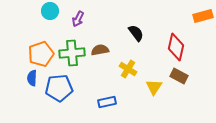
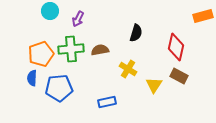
black semicircle: rotated 54 degrees clockwise
green cross: moved 1 px left, 4 px up
yellow triangle: moved 2 px up
